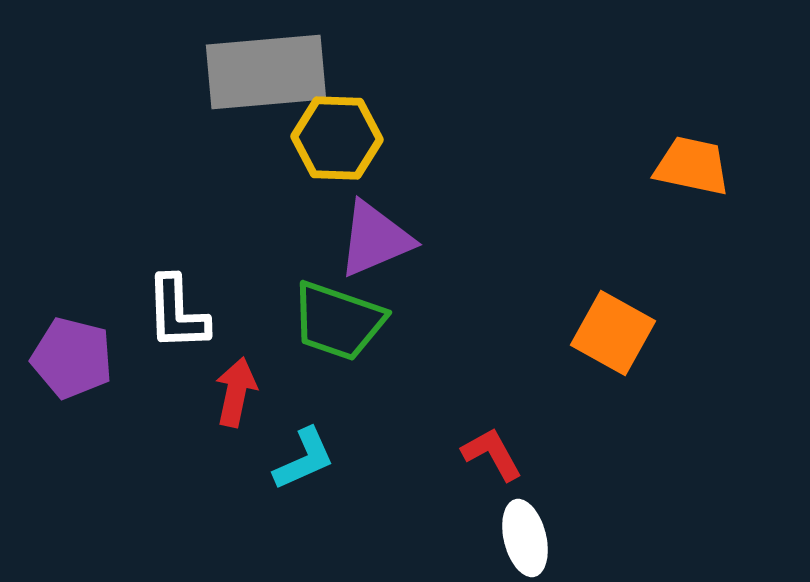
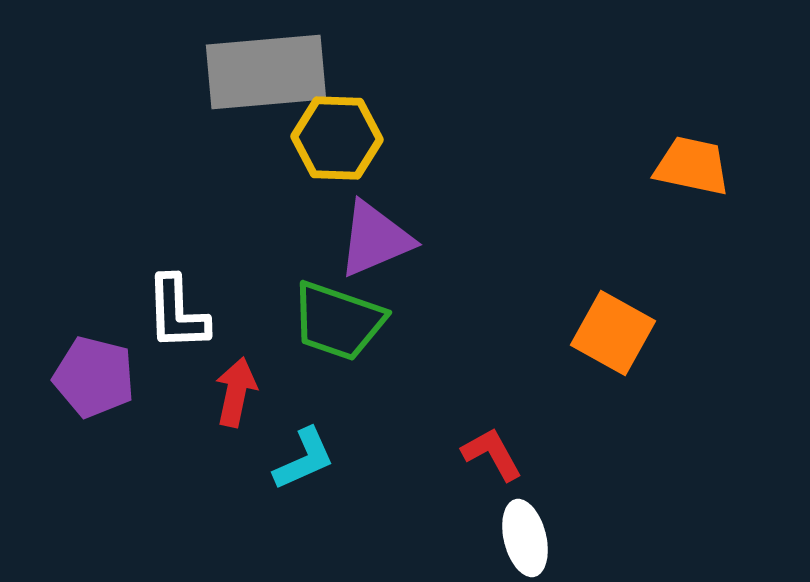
purple pentagon: moved 22 px right, 19 px down
